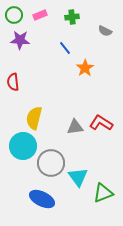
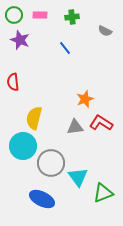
pink rectangle: rotated 24 degrees clockwise
purple star: rotated 18 degrees clockwise
orange star: moved 31 px down; rotated 12 degrees clockwise
